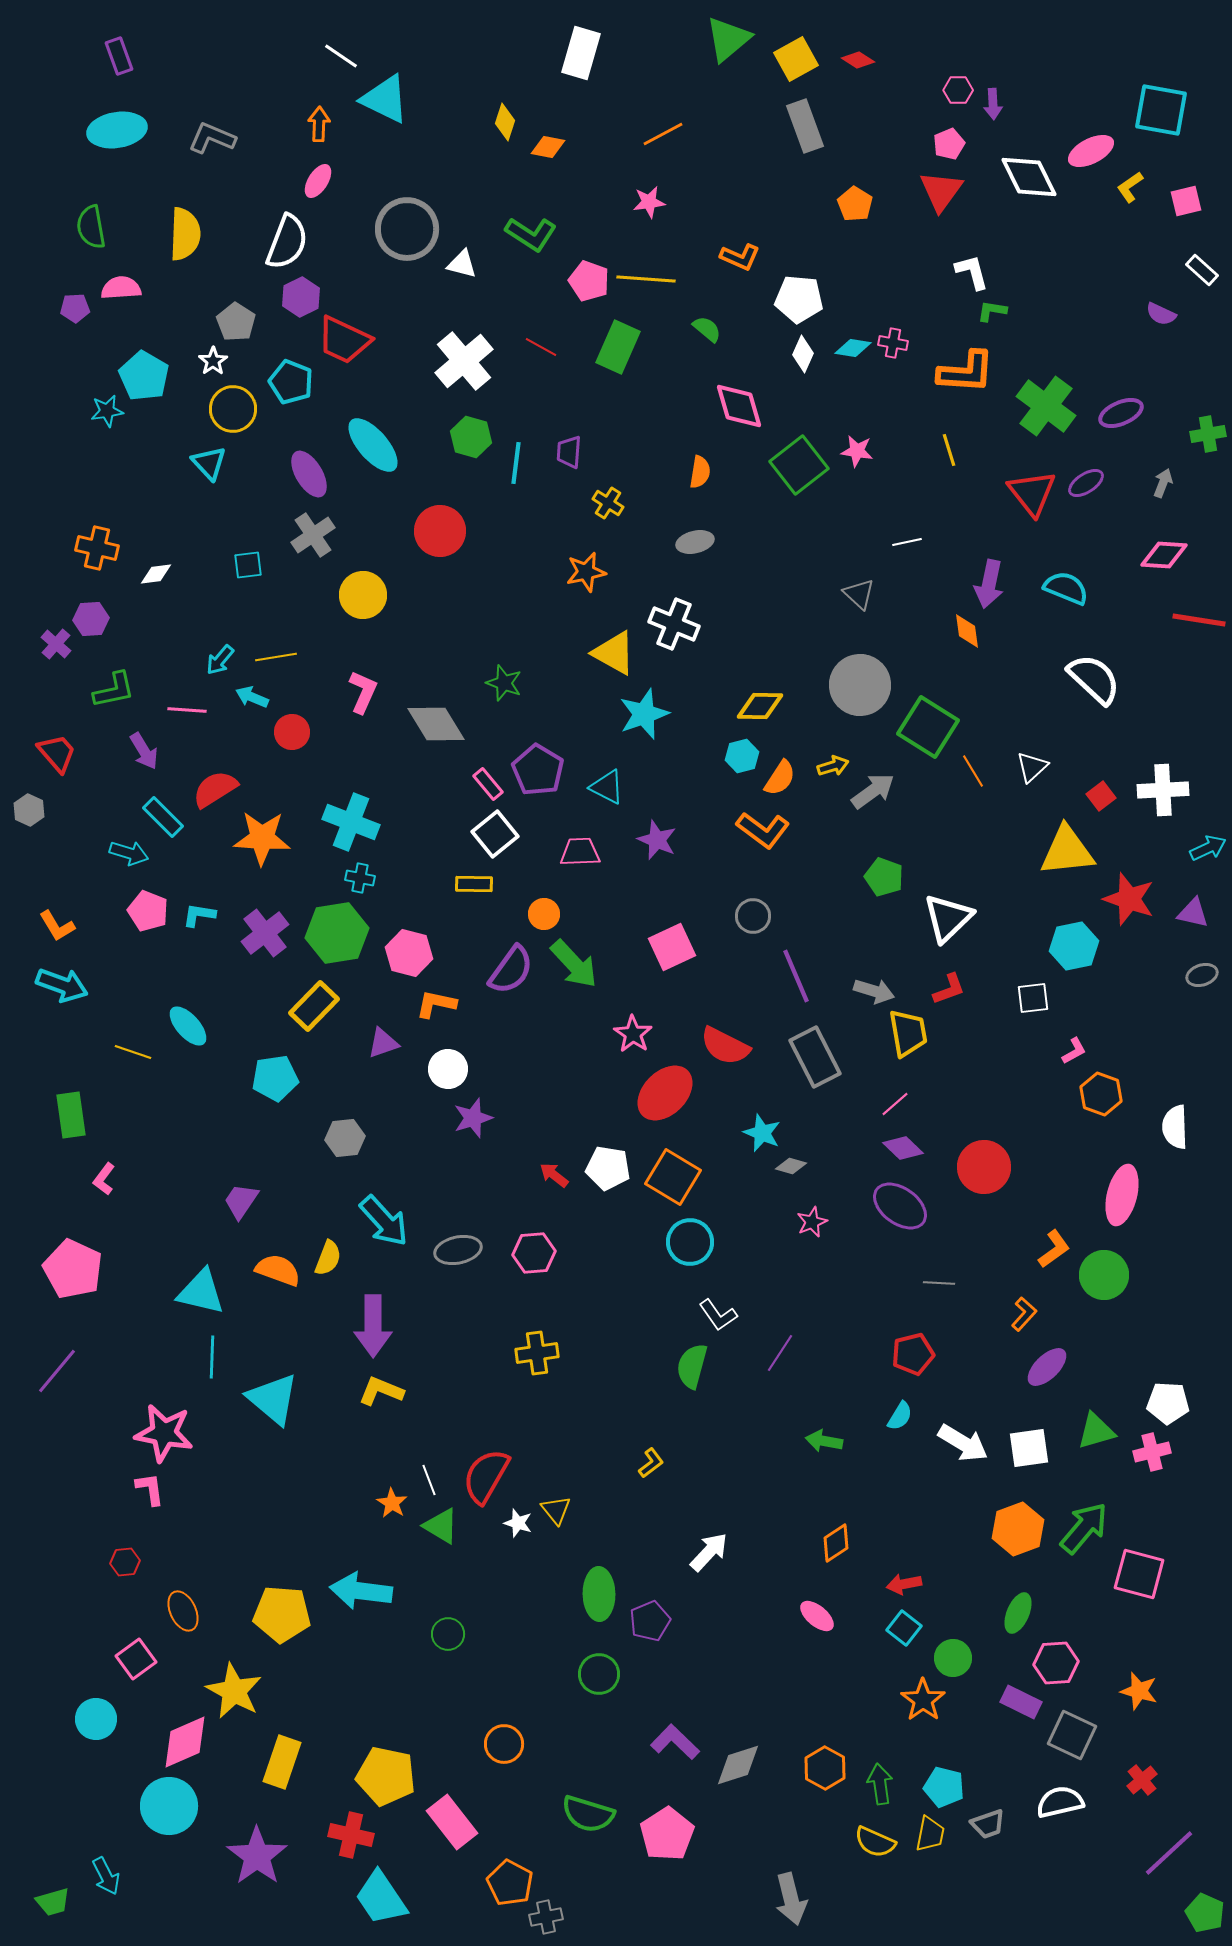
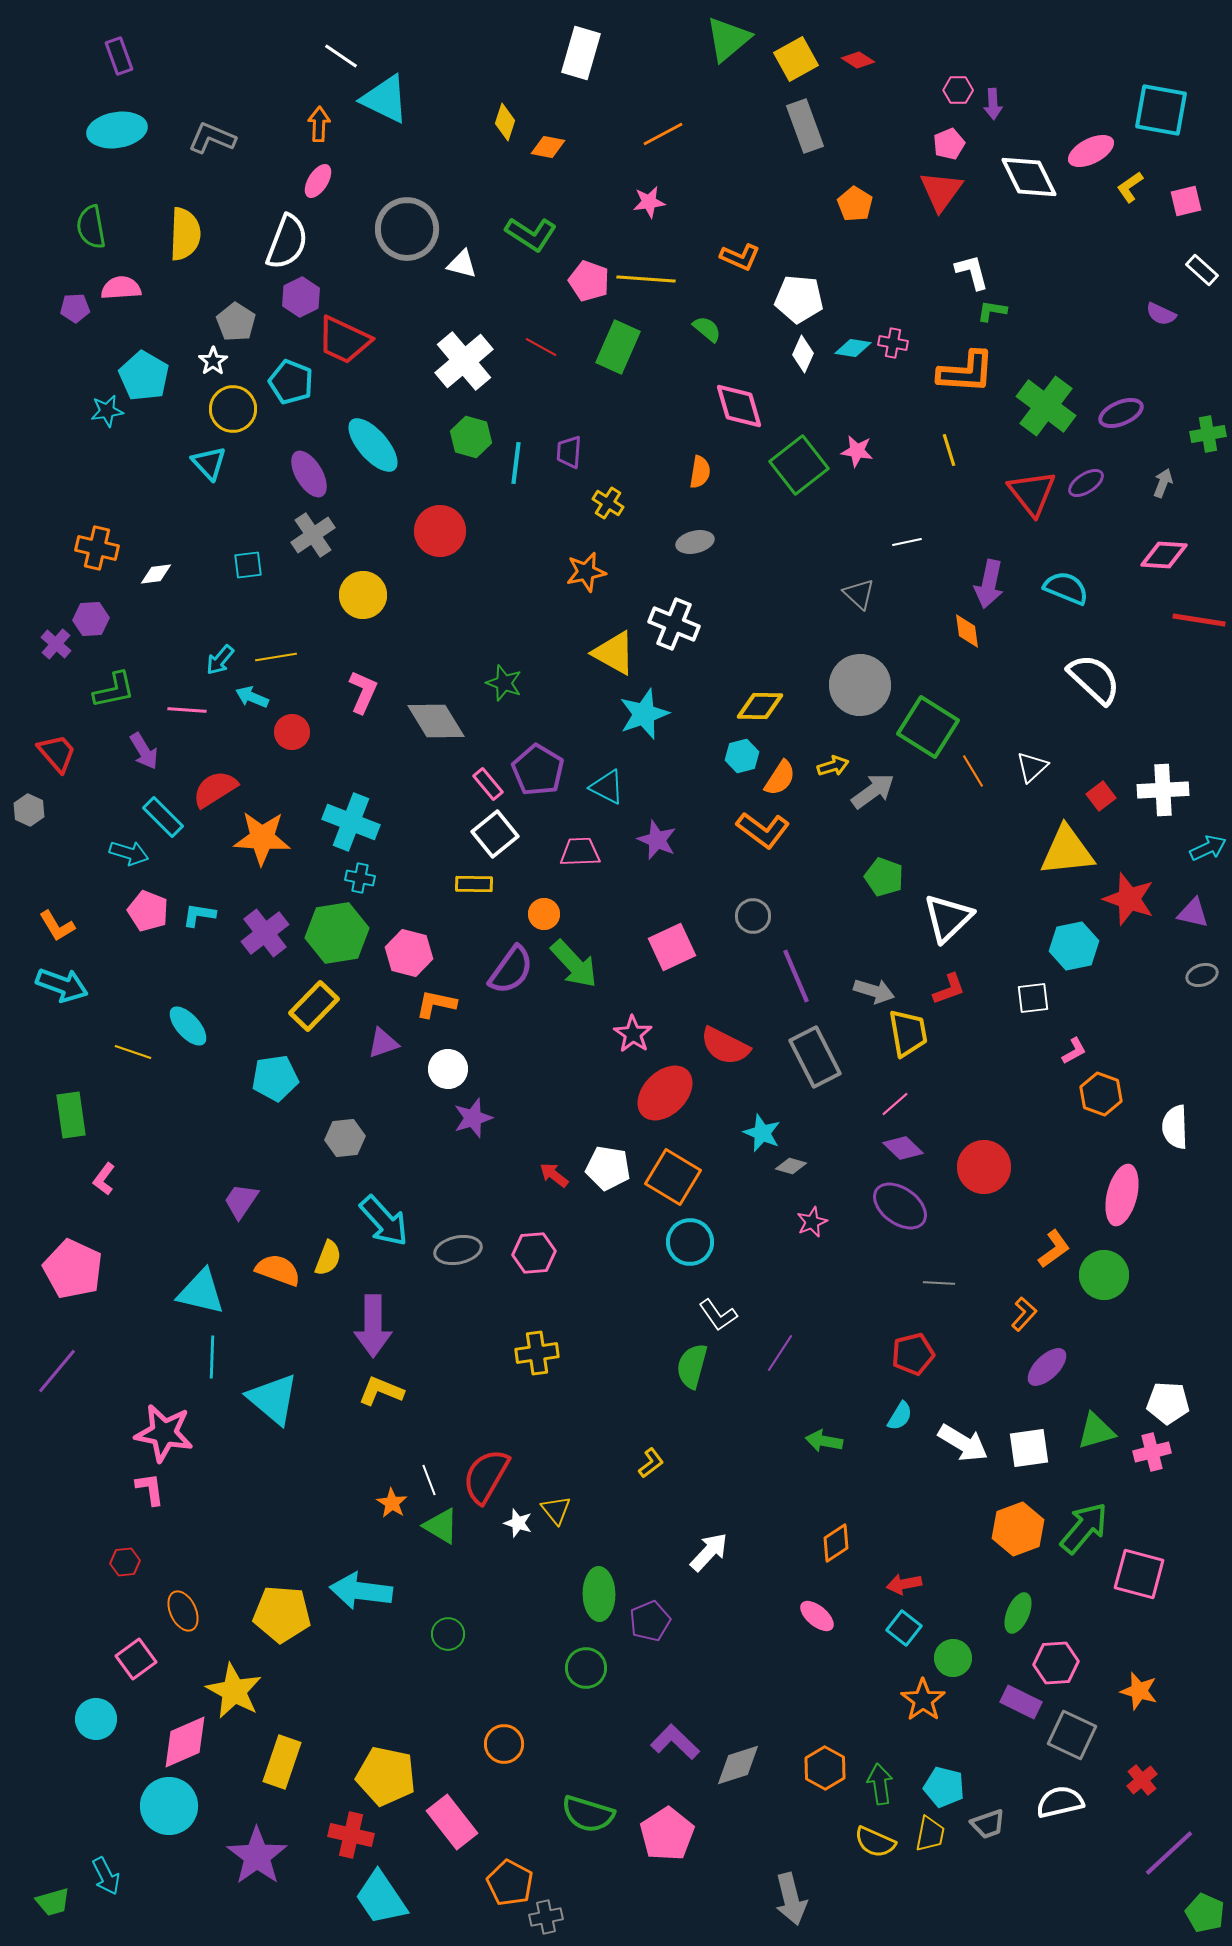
gray diamond at (436, 724): moved 3 px up
green circle at (599, 1674): moved 13 px left, 6 px up
